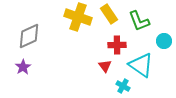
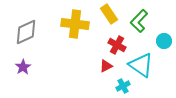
yellow cross: moved 3 px left, 7 px down; rotated 12 degrees counterclockwise
green L-shape: rotated 65 degrees clockwise
gray diamond: moved 3 px left, 4 px up
red cross: rotated 30 degrees clockwise
red triangle: moved 1 px right; rotated 40 degrees clockwise
cyan cross: rotated 32 degrees clockwise
